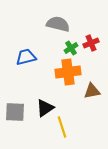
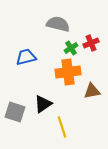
black triangle: moved 2 px left, 4 px up
gray square: rotated 15 degrees clockwise
